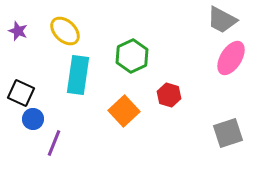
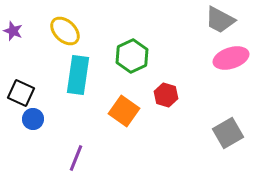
gray trapezoid: moved 2 px left
purple star: moved 5 px left
pink ellipse: rotated 40 degrees clockwise
red hexagon: moved 3 px left
orange square: rotated 12 degrees counterclockwise
gray square: rotated 12 degrees counterclockwise
purple line: moved 22 px right, 15 px down
